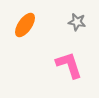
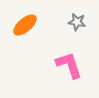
orange ellipse: rotated 15 degrees clockwise
